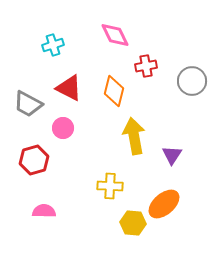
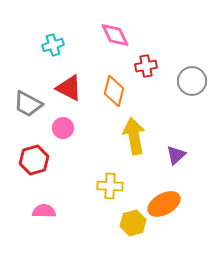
purple triangle: moved 4 px right; rotated 15 degrees clockwise
orange ellipse: rotated 12 degrees clockwise
yellow hexagon: rotated 20 degrees counterclockwise
